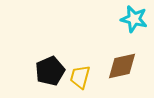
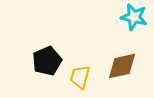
cyan star: moved 2 px up
black pentagon: moved 3 px left, 10 px up
